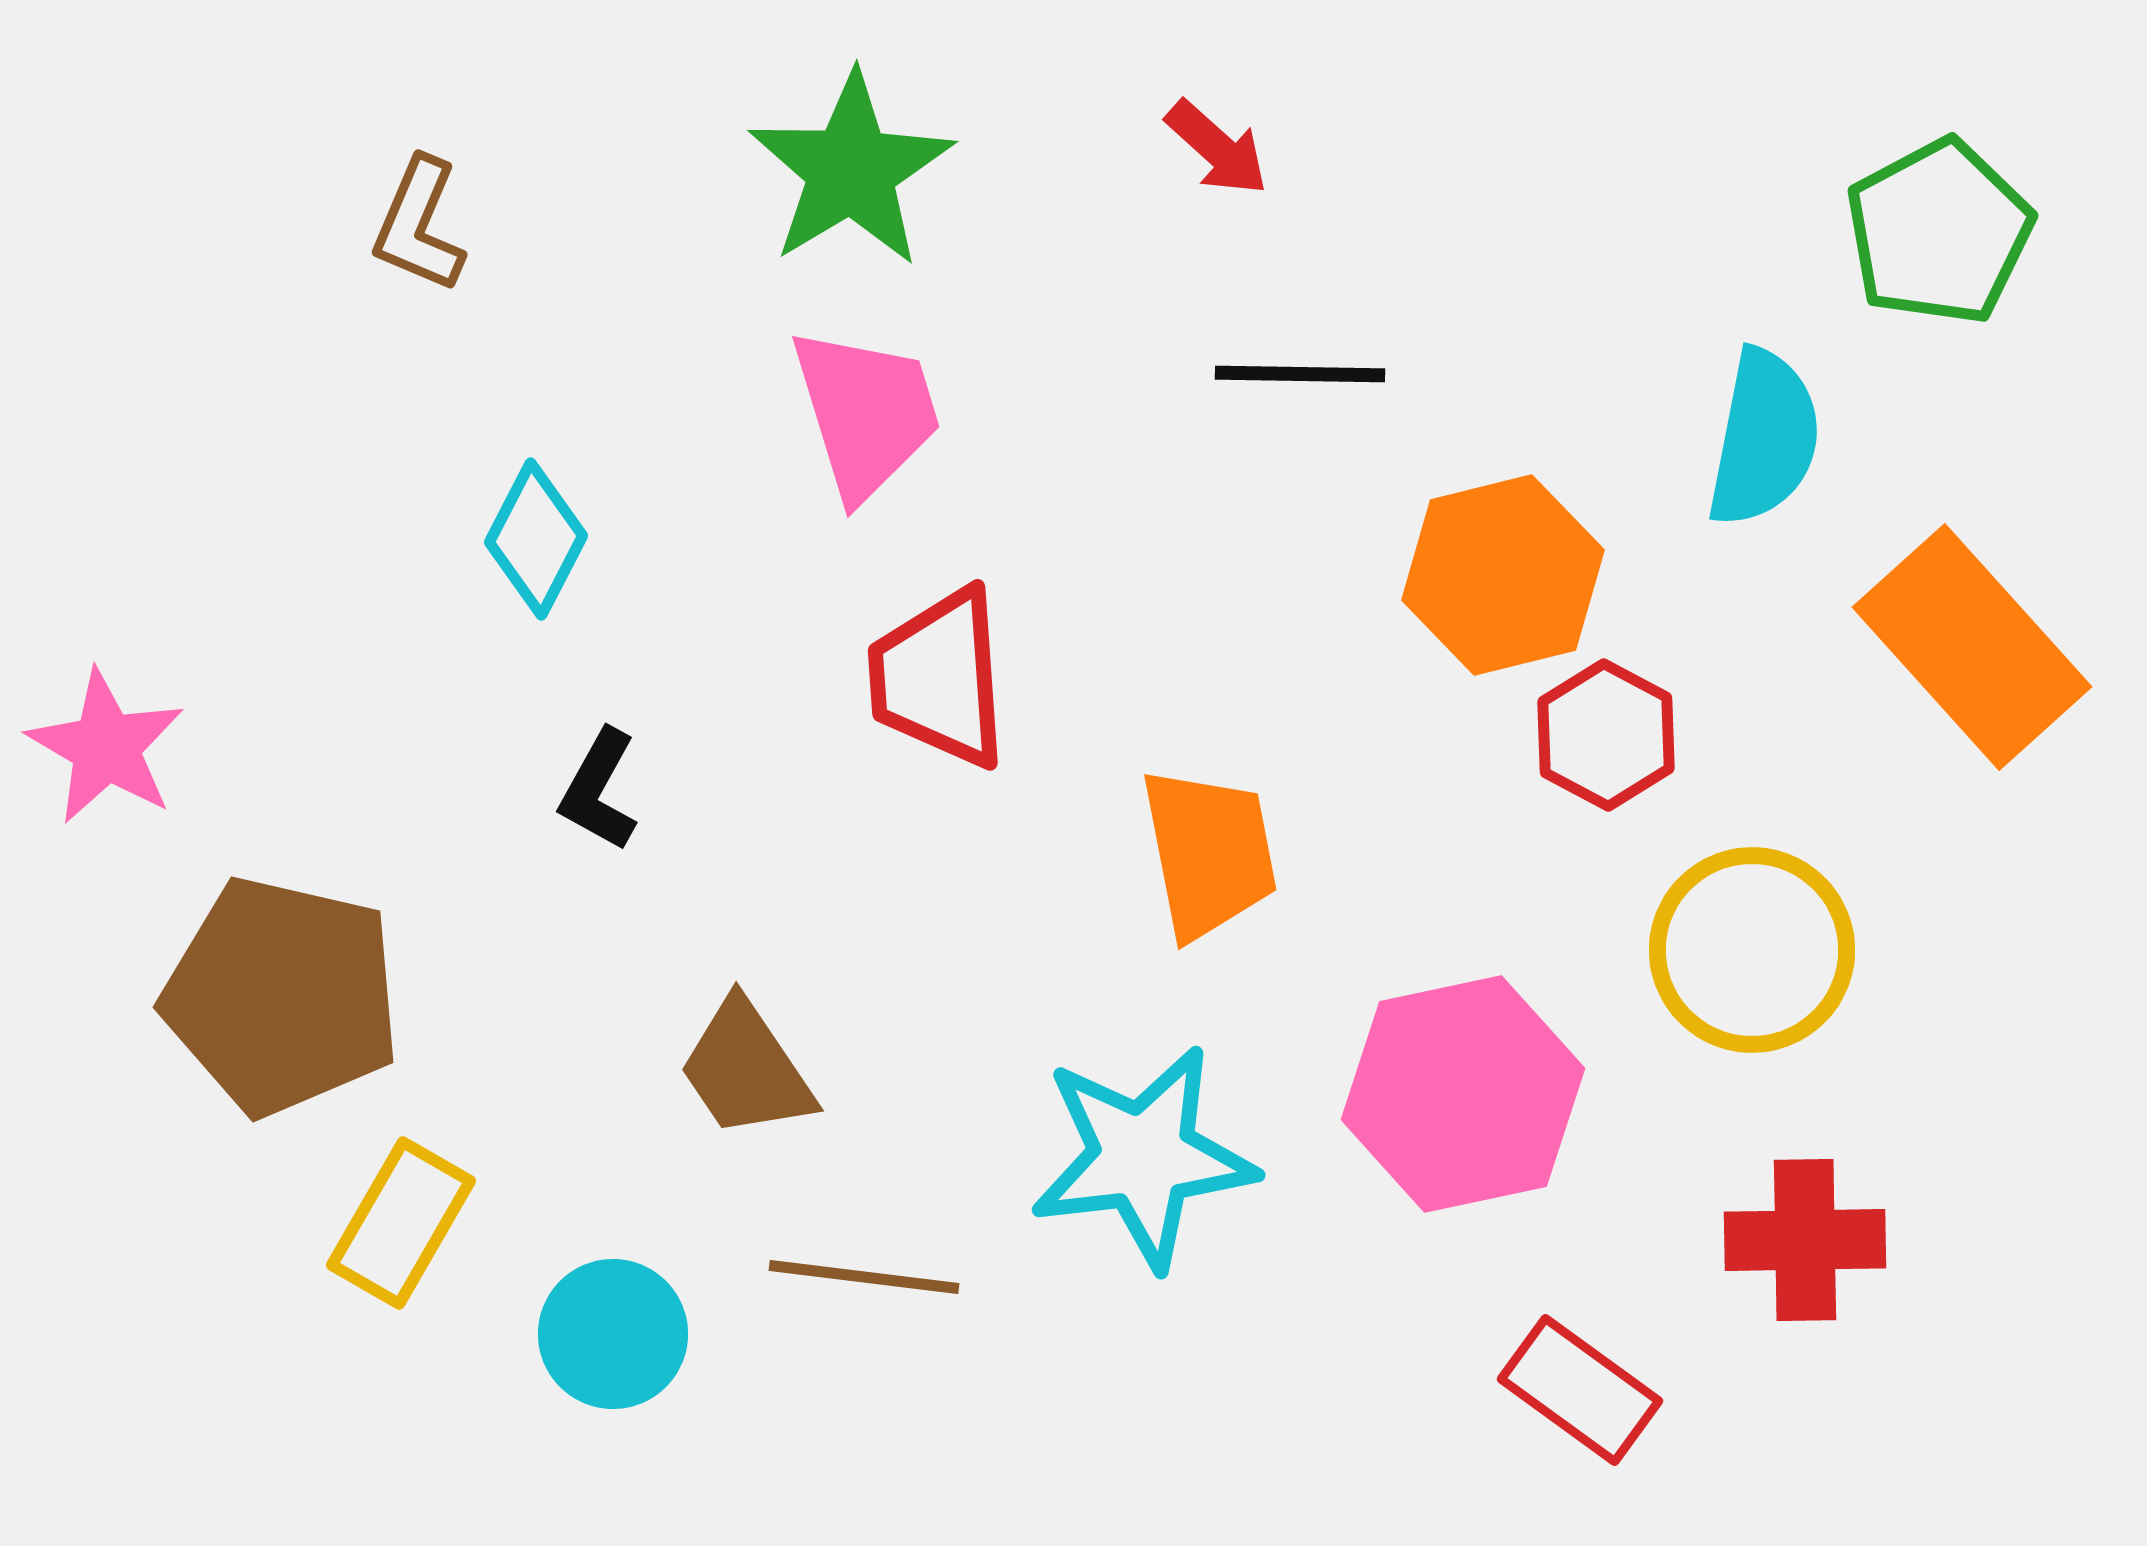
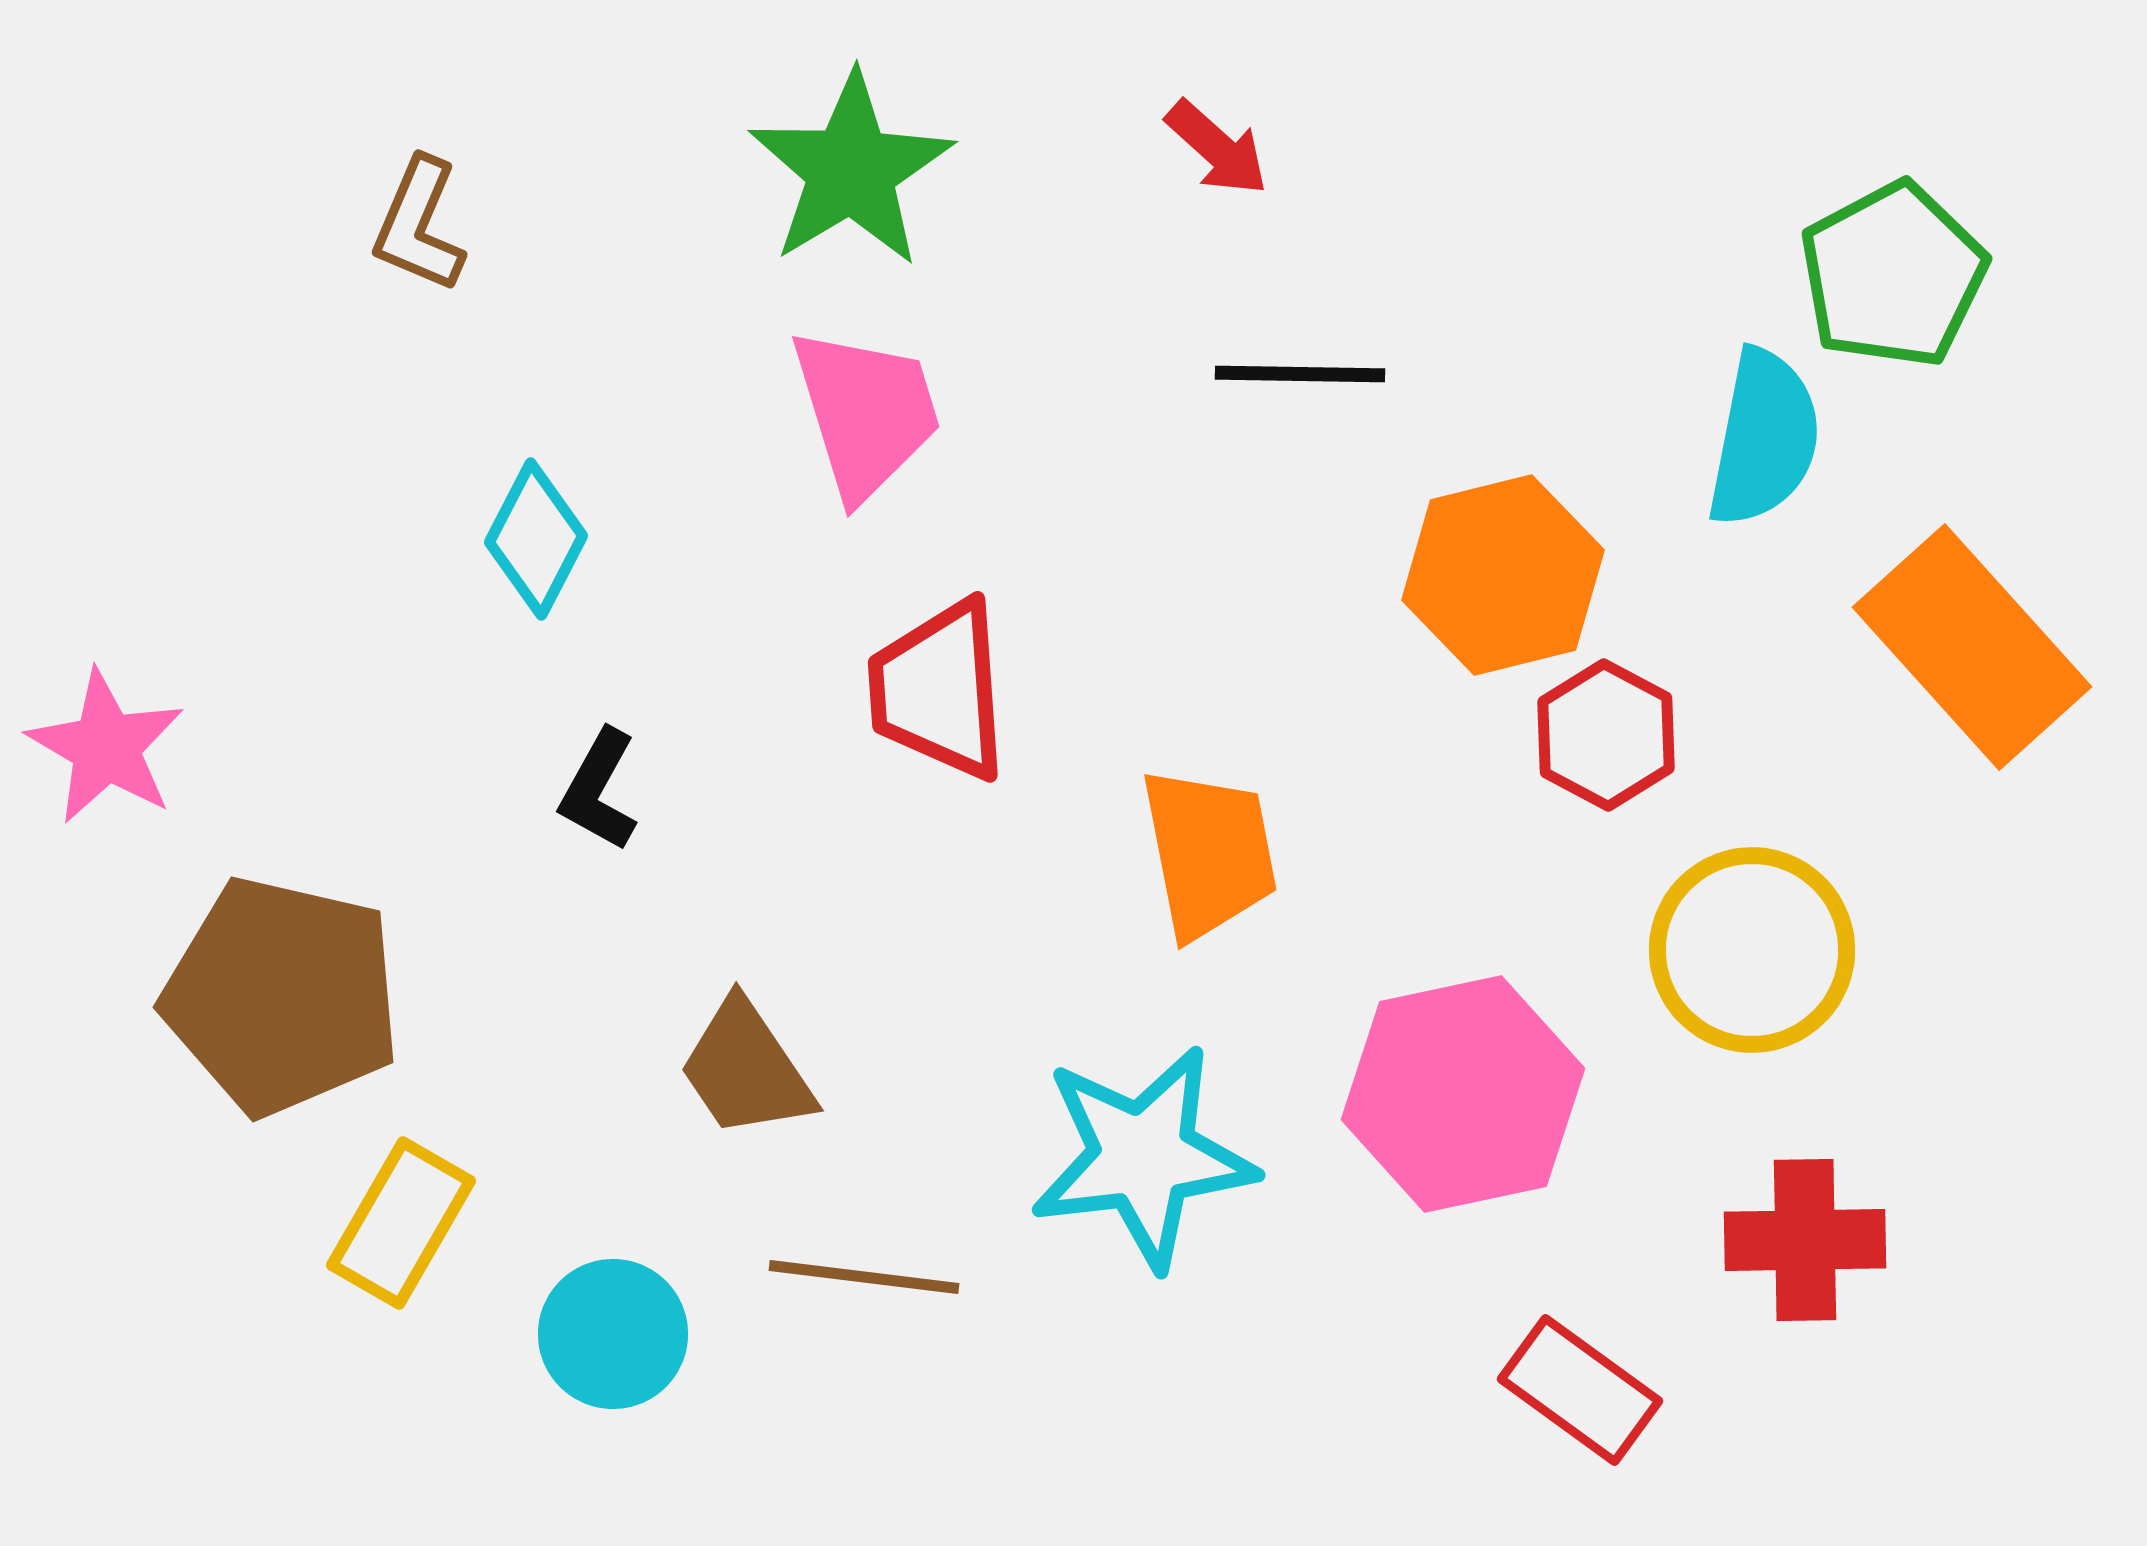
green pentagon: moved 46 px left, 43 px down
red trapezoid: moved 12 px down
